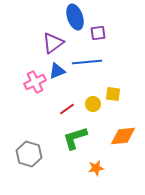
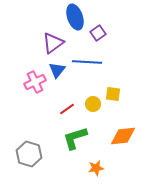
purple square: rotated 28 degrees counterclockwise
blue line: rotated 8 degrees clockwise
blue triangle: moved 1 px up; rotated 30 degrees counterclockwise
